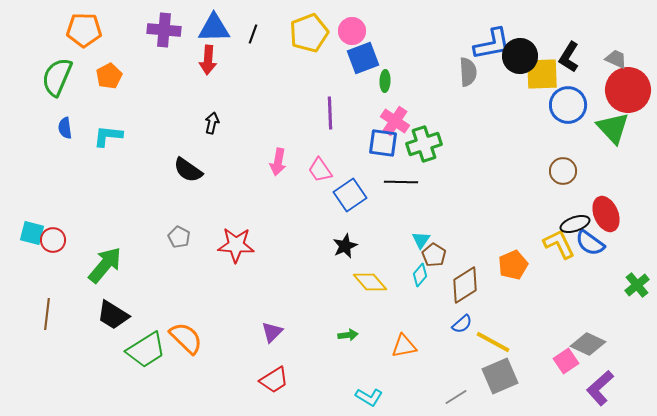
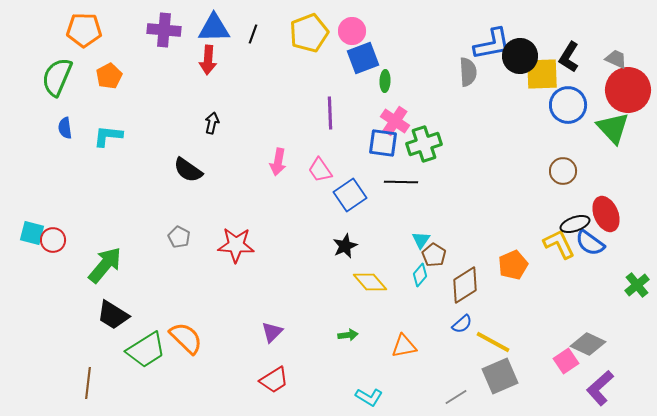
brown line at (47, 314): moved 41 px right, 69 px down
